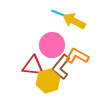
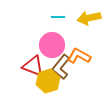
cyan line: moved 4 px down; rotated 24 degrees counterclockwise
yellow arrow: moved 15 px right, 3 px up; rotated 40 degrees counterclockwise
orange L-shape: moved 2 px right
red triangle: rotated 15 degrees clockwise
